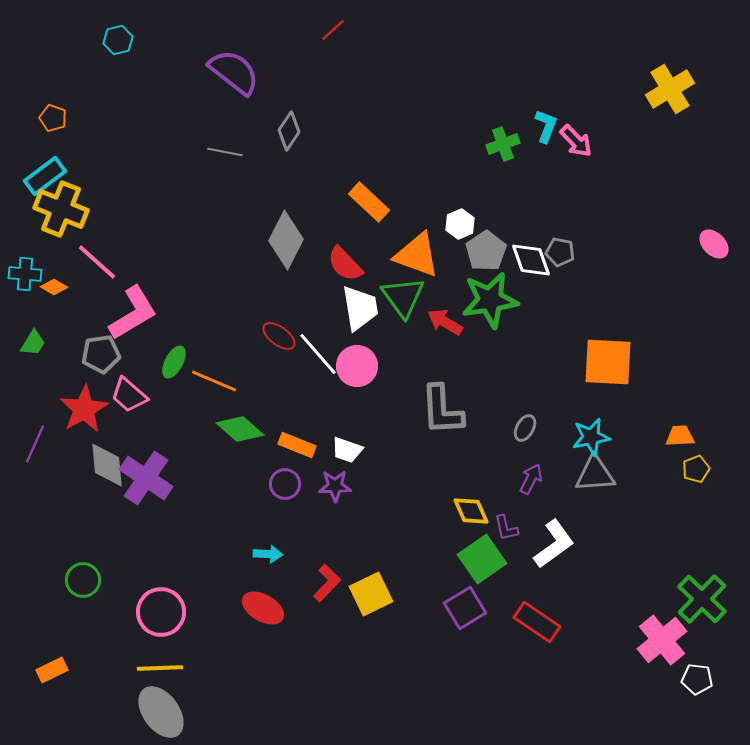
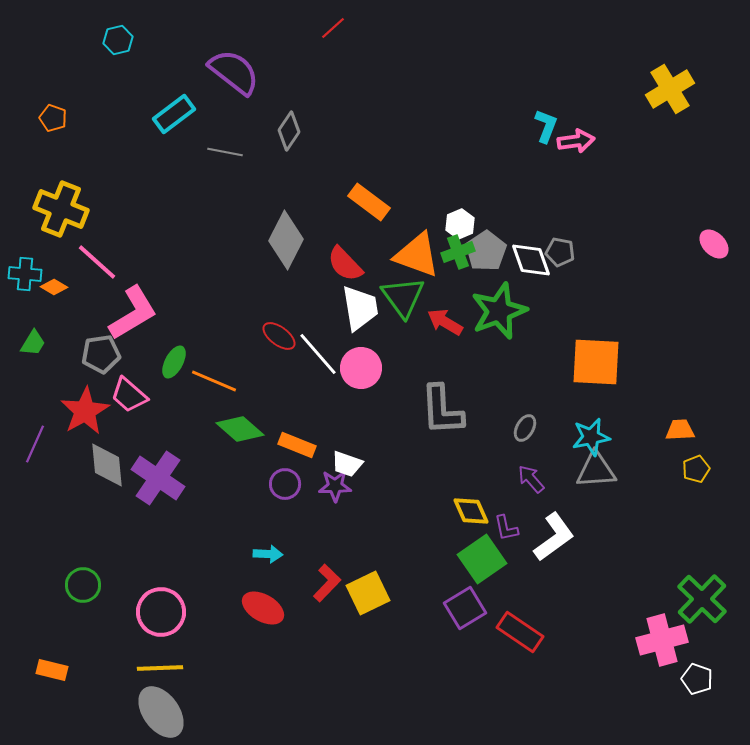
red line at (333, 30): moved 2 px up
pink arrow at (576, 141): rotated 54 degrees counterclockwise
green cross at (503, 144): moved 45 px left, 108 px down
cyan rectangle at (45, 176): moved 129 px right, 62 px up
orange rectangle at (369, 202): rotated 6 degrees counterclockwise
green star at (490, 300): moved 9 px right, 11 px down; rotated 12 degrees counterclockwise
orange square at (608, 362): moved 12 px left
pink circle at (357, 366): moved 4 px right, 2 px down
red star at (84, 409): moved 1 px right, 2 px down
orange trapezoid at (680, 436): moved 6 px up
white trapezoid at (347, 450): moved 14 px down
gray triangle at (595, 474): moved 1 px right, 4 px up
purple cross at (146, 478): moved 12 px right
purple arrow at (531, 479): rotated 68 degrees counterclockwise
white L-shape at (554, 544): moved 7 px up
green circle at (83, 580): moved 5 px down
yellow square at (371, 594): moved 3 px left, 1 px up
red rectangle at (537, 622): moved 17 px left, 10 px down
pink cross at (662, 640): rotated 24 degrees clockwise
orange rectangle at (52, 670): rotated 40 degrees clockwise
white pentagon at (697, 679): rotated 12 degrees clockwise
